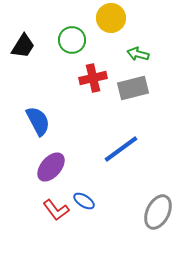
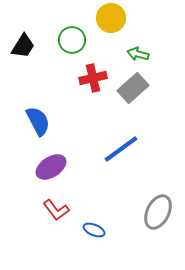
gray rectangle: rotated 28 degrees counterclockwise
purple ellipse: rotated 16 degrees clockwise
blue ellipse: moved 10 px right, 29 px down; rotated 10 degrees counterclockwise
